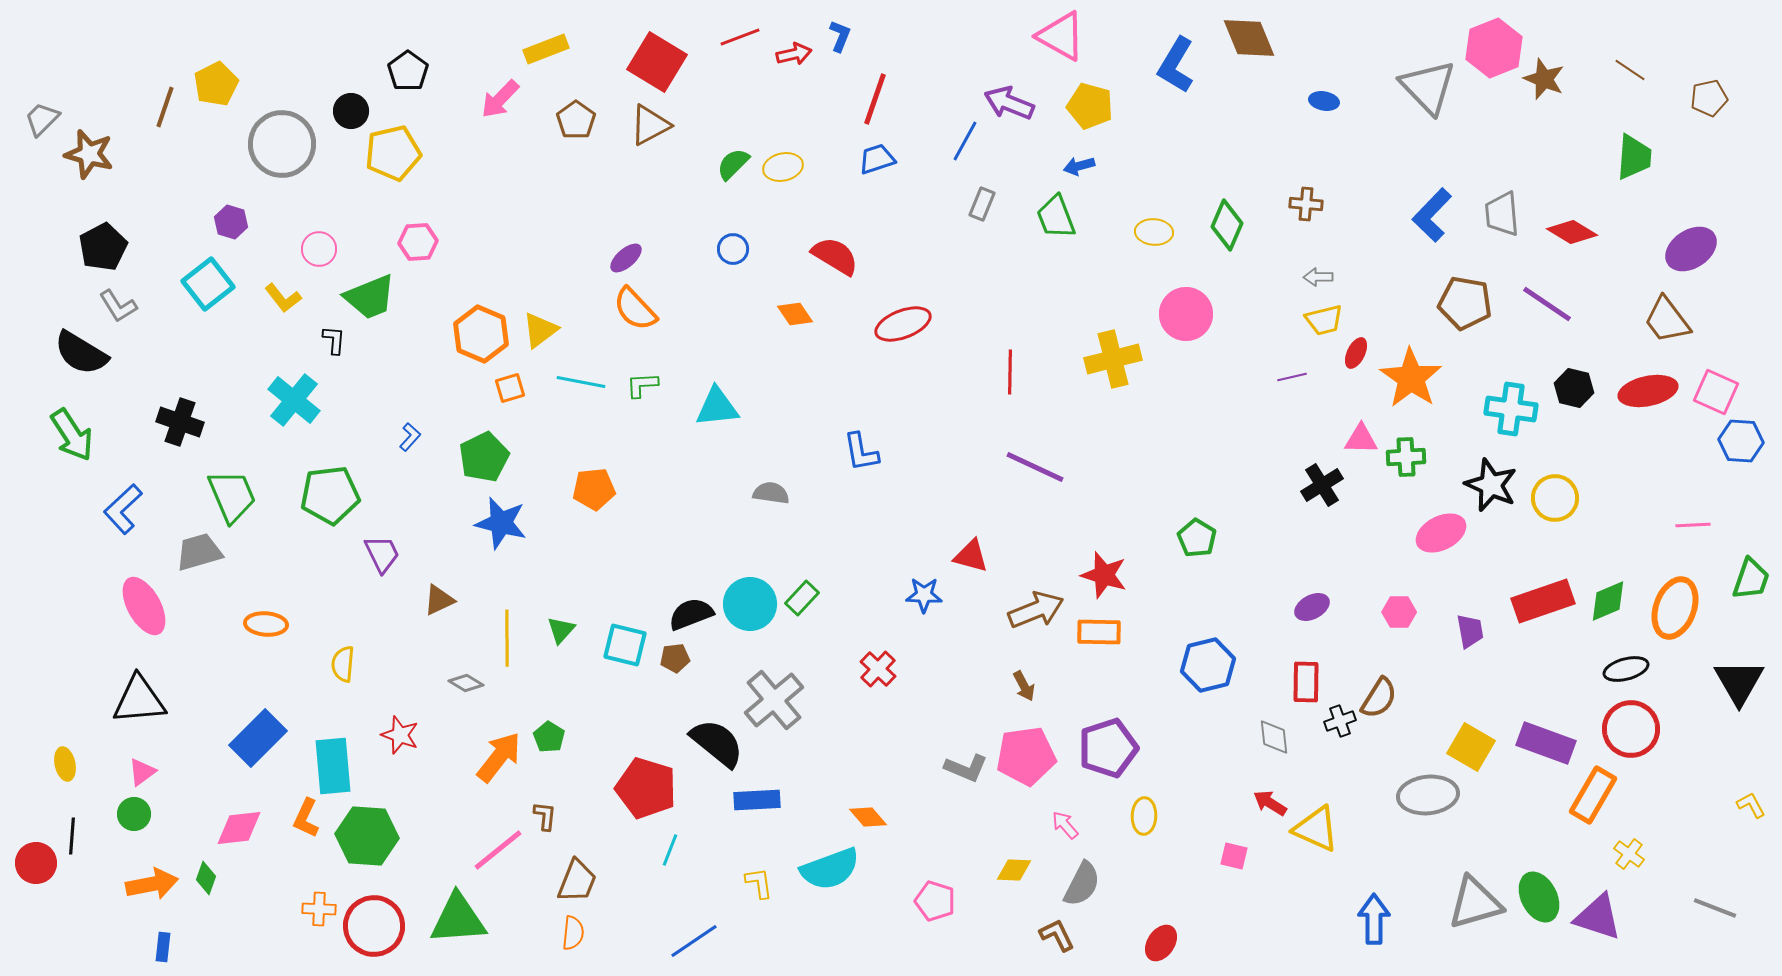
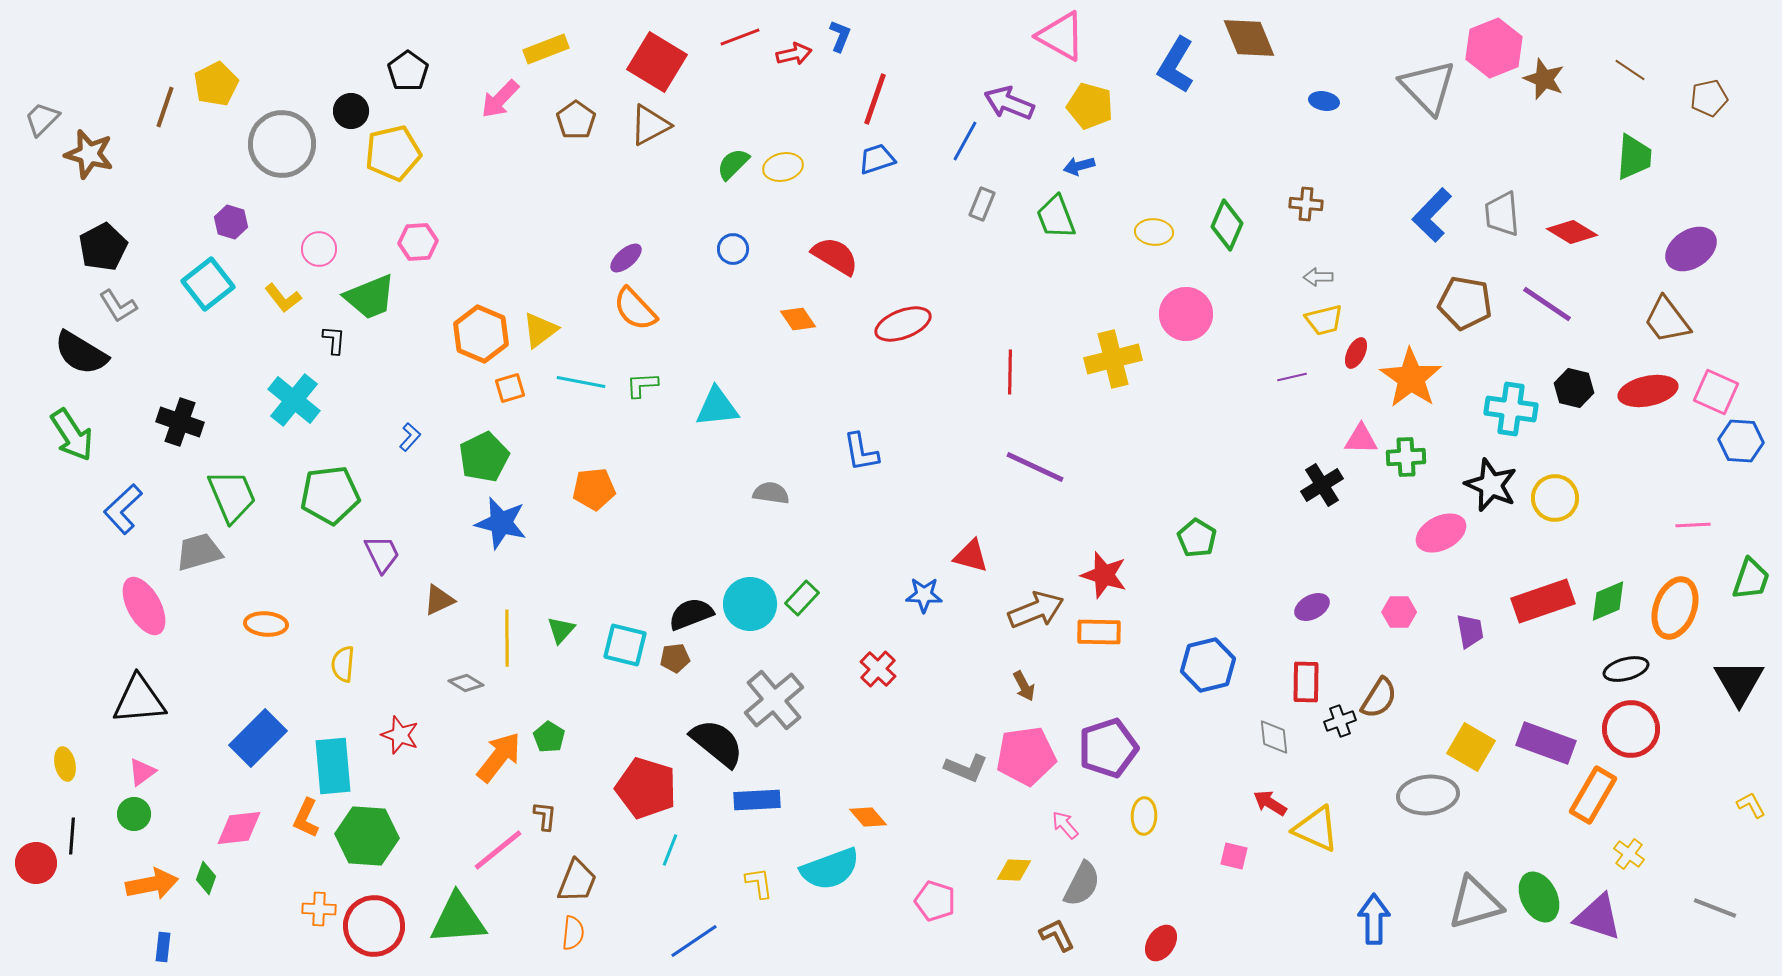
orange diamond at (795, 314): moved 3 px right, 5 px down
